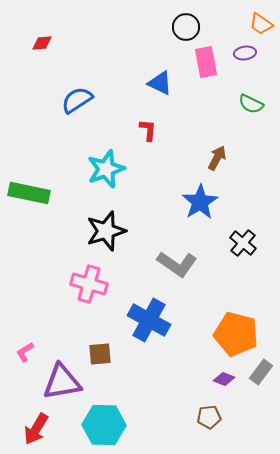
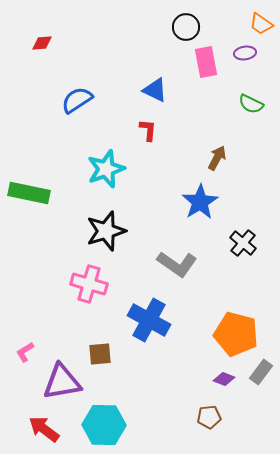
blue triangle: moved 5 px left, 7 px down
red arrow: moved 8 px right; rotated 96 degrees clockwise
